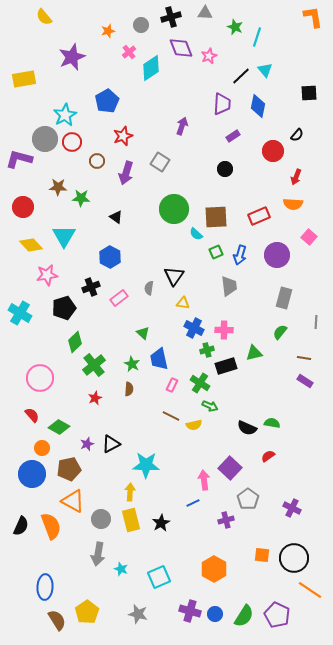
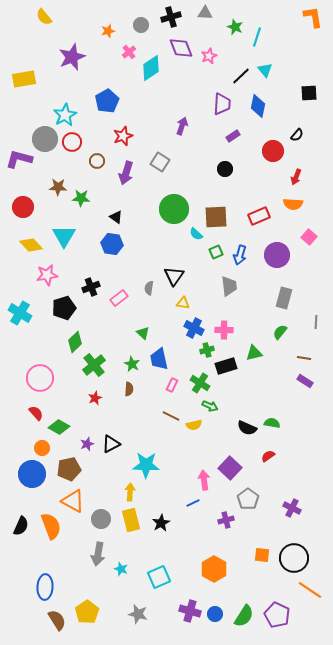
blue hexagon at (110, 257): moved 2 px right, 13 px up; rotated 20 degrees counterclockwise
red semicircle at (32, 415): moved 4 px right, 2 px up
